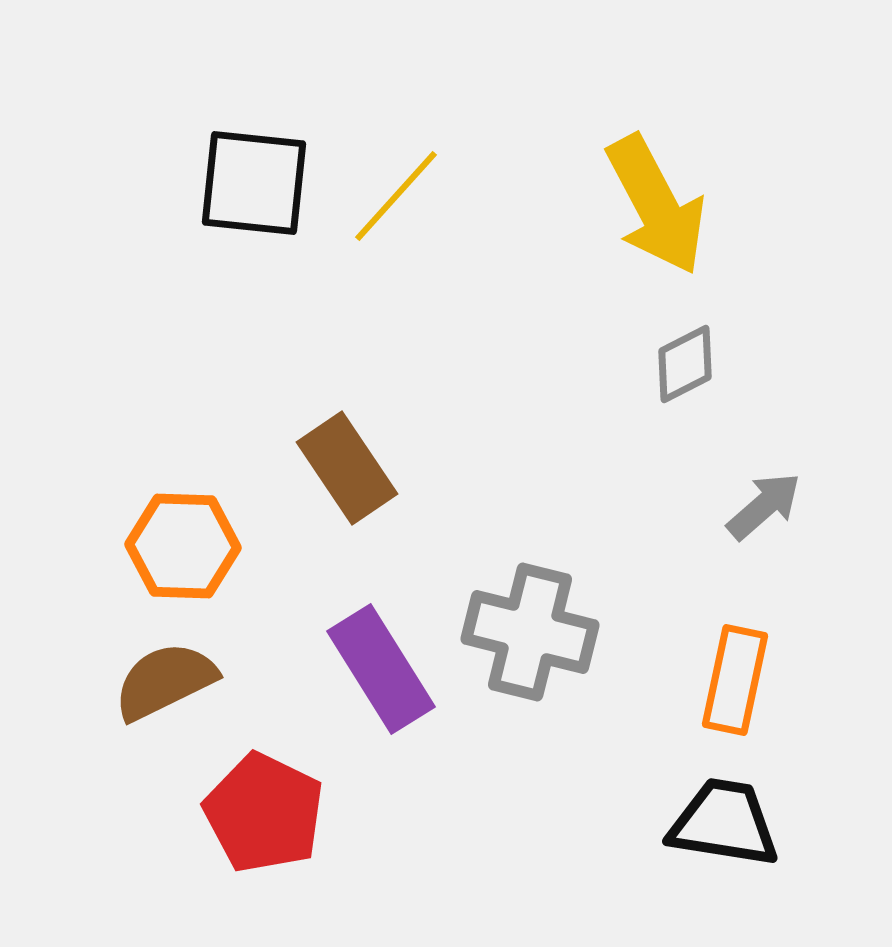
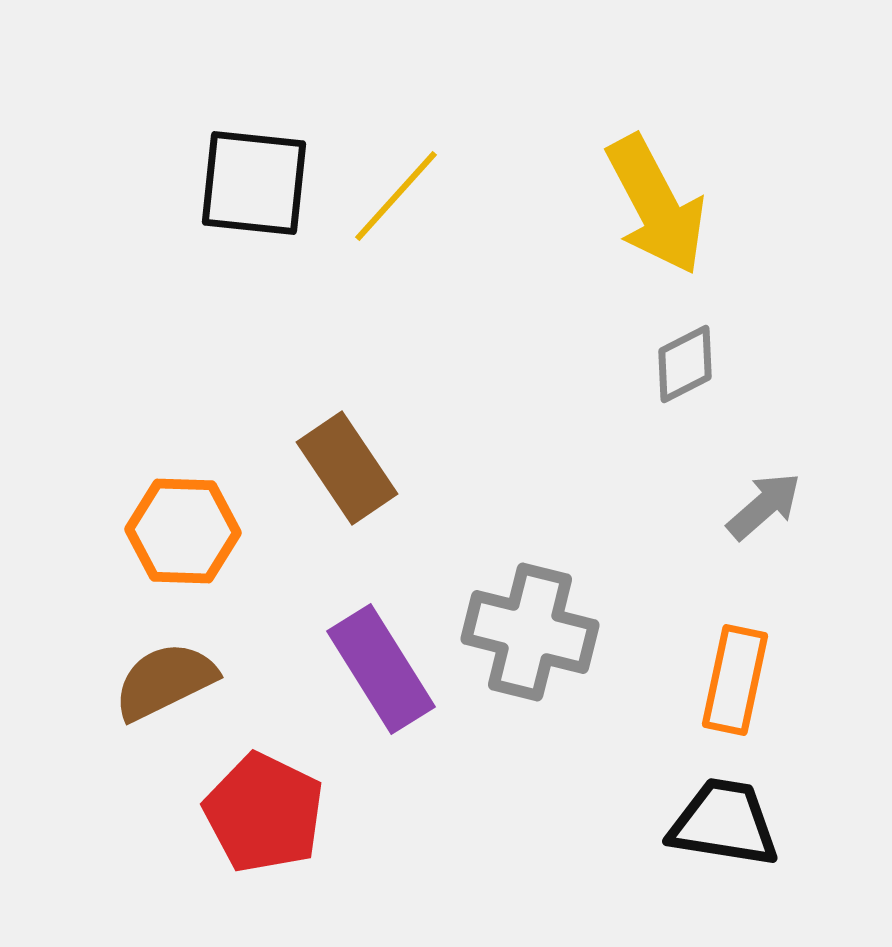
orange hexagon: moved 15 px up
